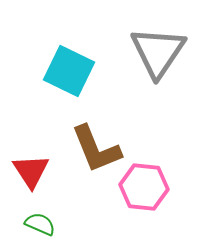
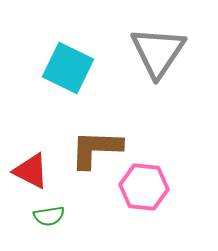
cyan square: moved 1 px left, 3 px up
brown L-shape: rotated 114 degrees clockwise
red triangle: rotated 30 degrees counterclockwise
green semicircle: moved 9 px right, 8 px up; rotated 148 degrees clockwise
